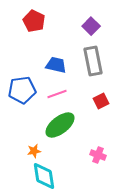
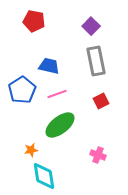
red pentagon: rotated 15 degrees counterclockwise
gray rectangle: moved 3 px right
blue trapezoid: moved 7 px left, 1 px down
blue pentagon: rotated 24 degrees counterclockwise
orange star: moved 3 px left, 1 px up
